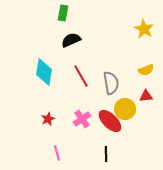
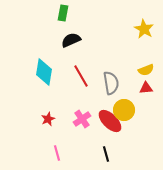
red triangle: moved 8 px up
yellow circle: moved 1 px left, 1 px down
black line: rotated 14 degrees counterclockwise
